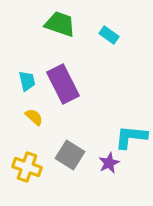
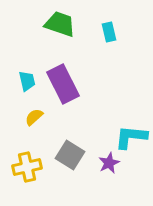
cyan rectangle: moved 3 px up; rotated 42 degrees clockwise
yellow semicircle: rotated 84 degrees counterclockwise
yellow cross: rotated 32 degrees counterclockwise
